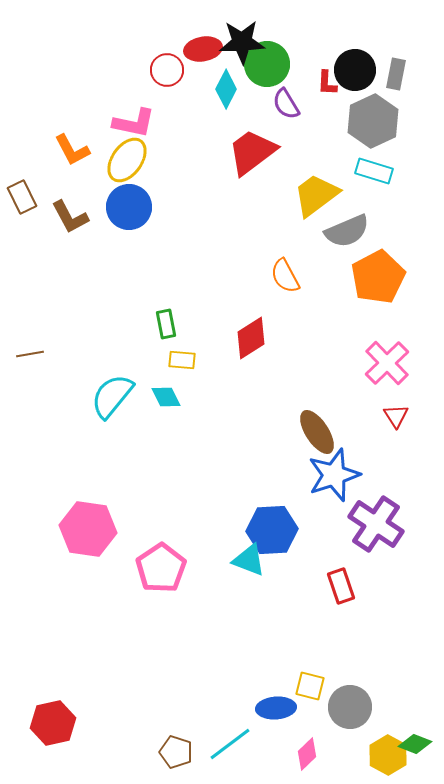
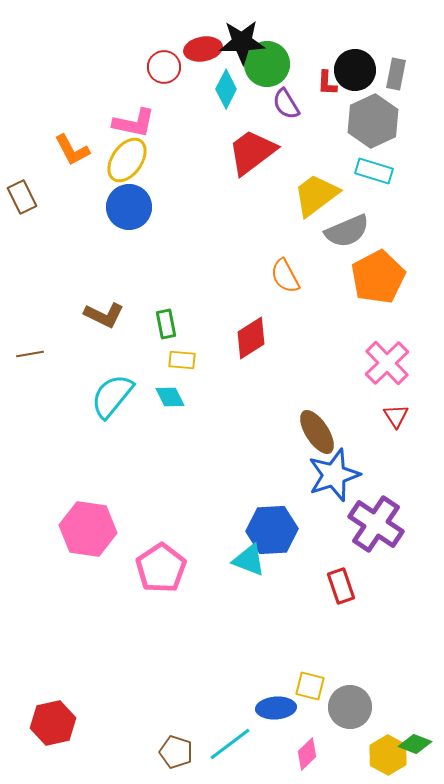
red circle at (167, 70): moved 3 px left, 3 px up
brown L-shape at (70, 217): moved 34 px right, 98 px down; rotated 36 degrees counterclockwise
cyan diamond at (166, 397): moved 4 px right
